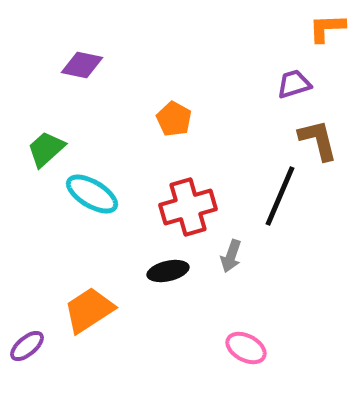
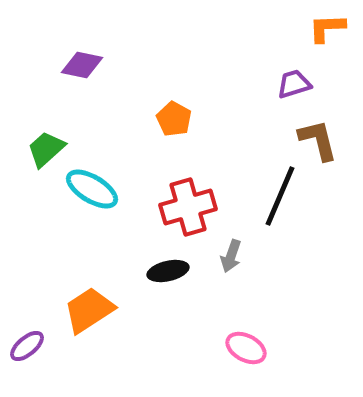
cyan ellipse: moved 5 px up
